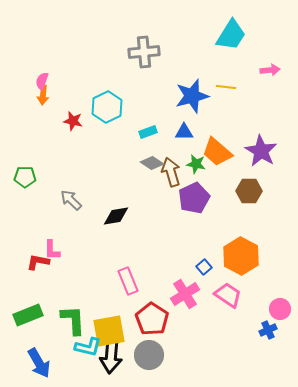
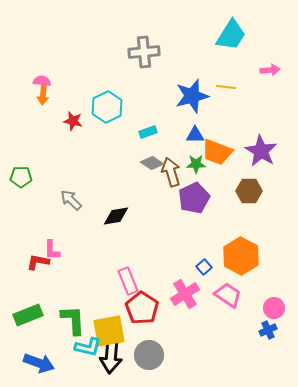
pink semicircle: rotated 78 degrees clockwise
blue triangle: moved 11 px right, 3 px down
orange trapezoid: rotated 20 degrees counterclockwise
green star: rotated 12 degrees counterclockwise
green pentagon: moved 4 px left
pink circle: moved 6 px left, 1 px up
red pentagon: moved 10 px left, 11 px up
blue arrow: rotated 40 degrees counterclockwise
